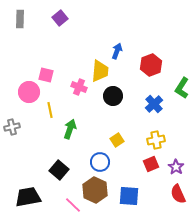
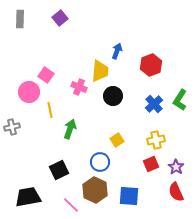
pink square: rotated 21 degrees clockwise
green L-shape: moved 2 px left, 12 px down
black square: rotated 24 degrees clockwise
red semicircle: moved 2 px left, 2 px up
pink line: moved 2 px left
